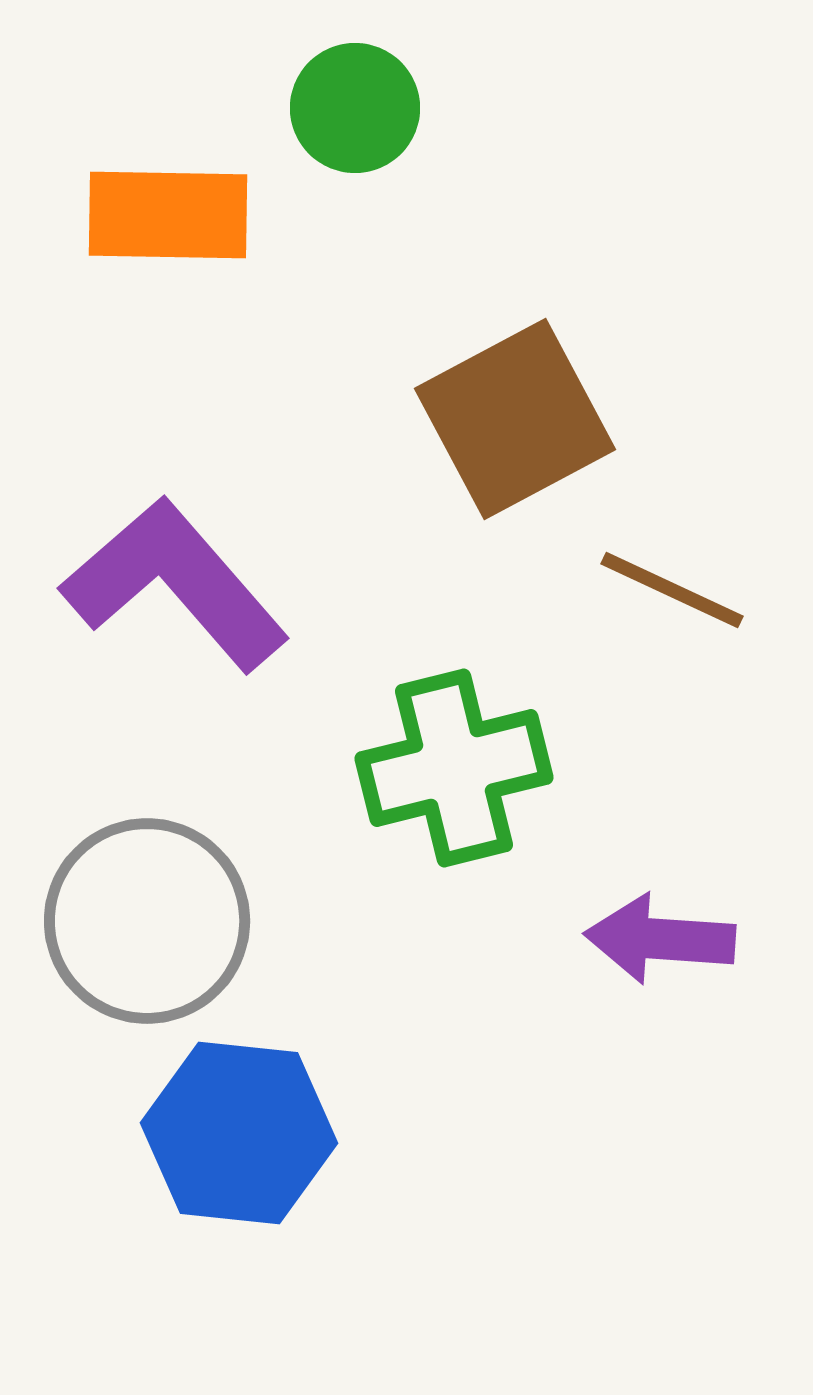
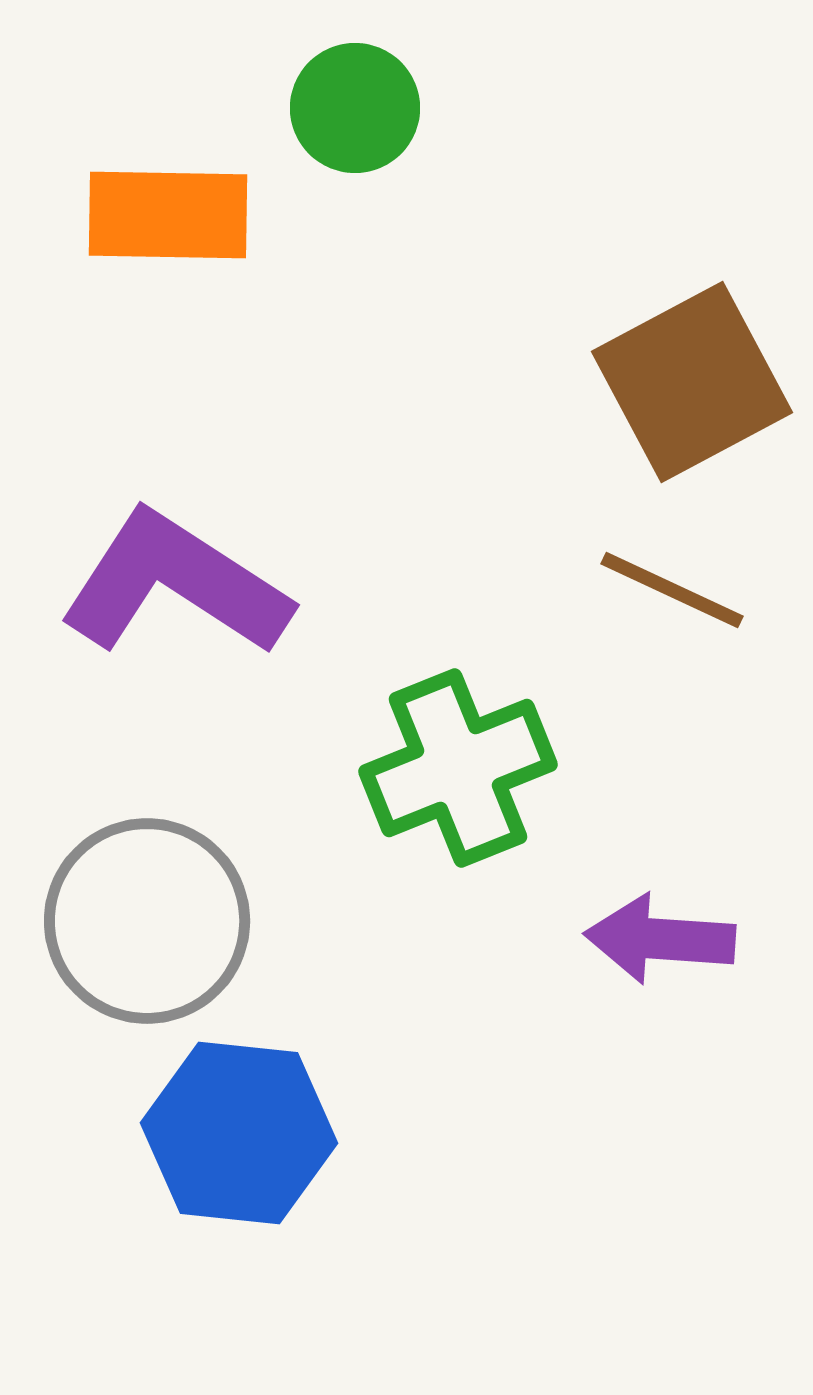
brown square: moved 177 px right, 37 px up
purple L-shape: rotated 16 degrees counterclockwise
green cross: moved 4 px right; rotated 8 degrees counterclockwise
